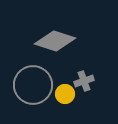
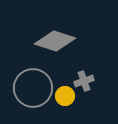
gray circle: moved 3 px down
yellow circle: moved 2 px down
